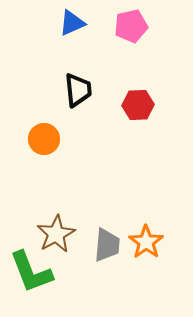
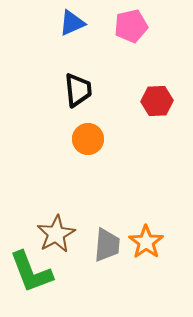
red hexagon: moved 19 px right, 4 px up
orange circle: moved 44 px right
